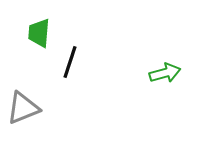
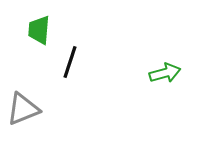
green trapezoid: moved 3 px up
gray triangle: moved 1 px down
